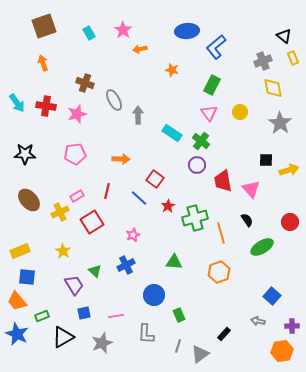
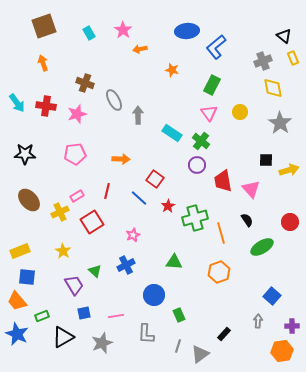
gray arrow at (258, 321): rotated 80 degrees clockwise
